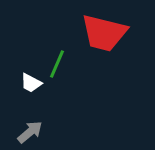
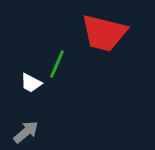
gray arrow: moved 4 px left
